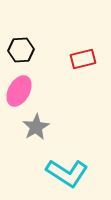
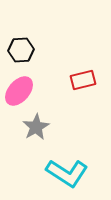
red rectangle: moved 21 px down
pink ellipse: rotated 12 degrees clockwise
